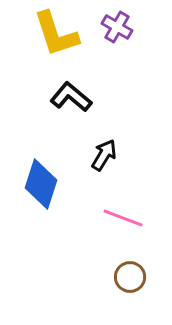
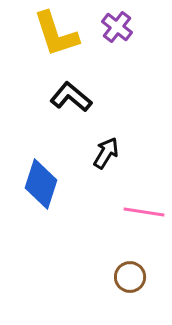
purple cross: rotated 8 degrees clockwise
black arrow: moved 2 px right, 2 px up
pink line: moved 21 px right, 6 px up; rotated 12 degrees counterclockwise
